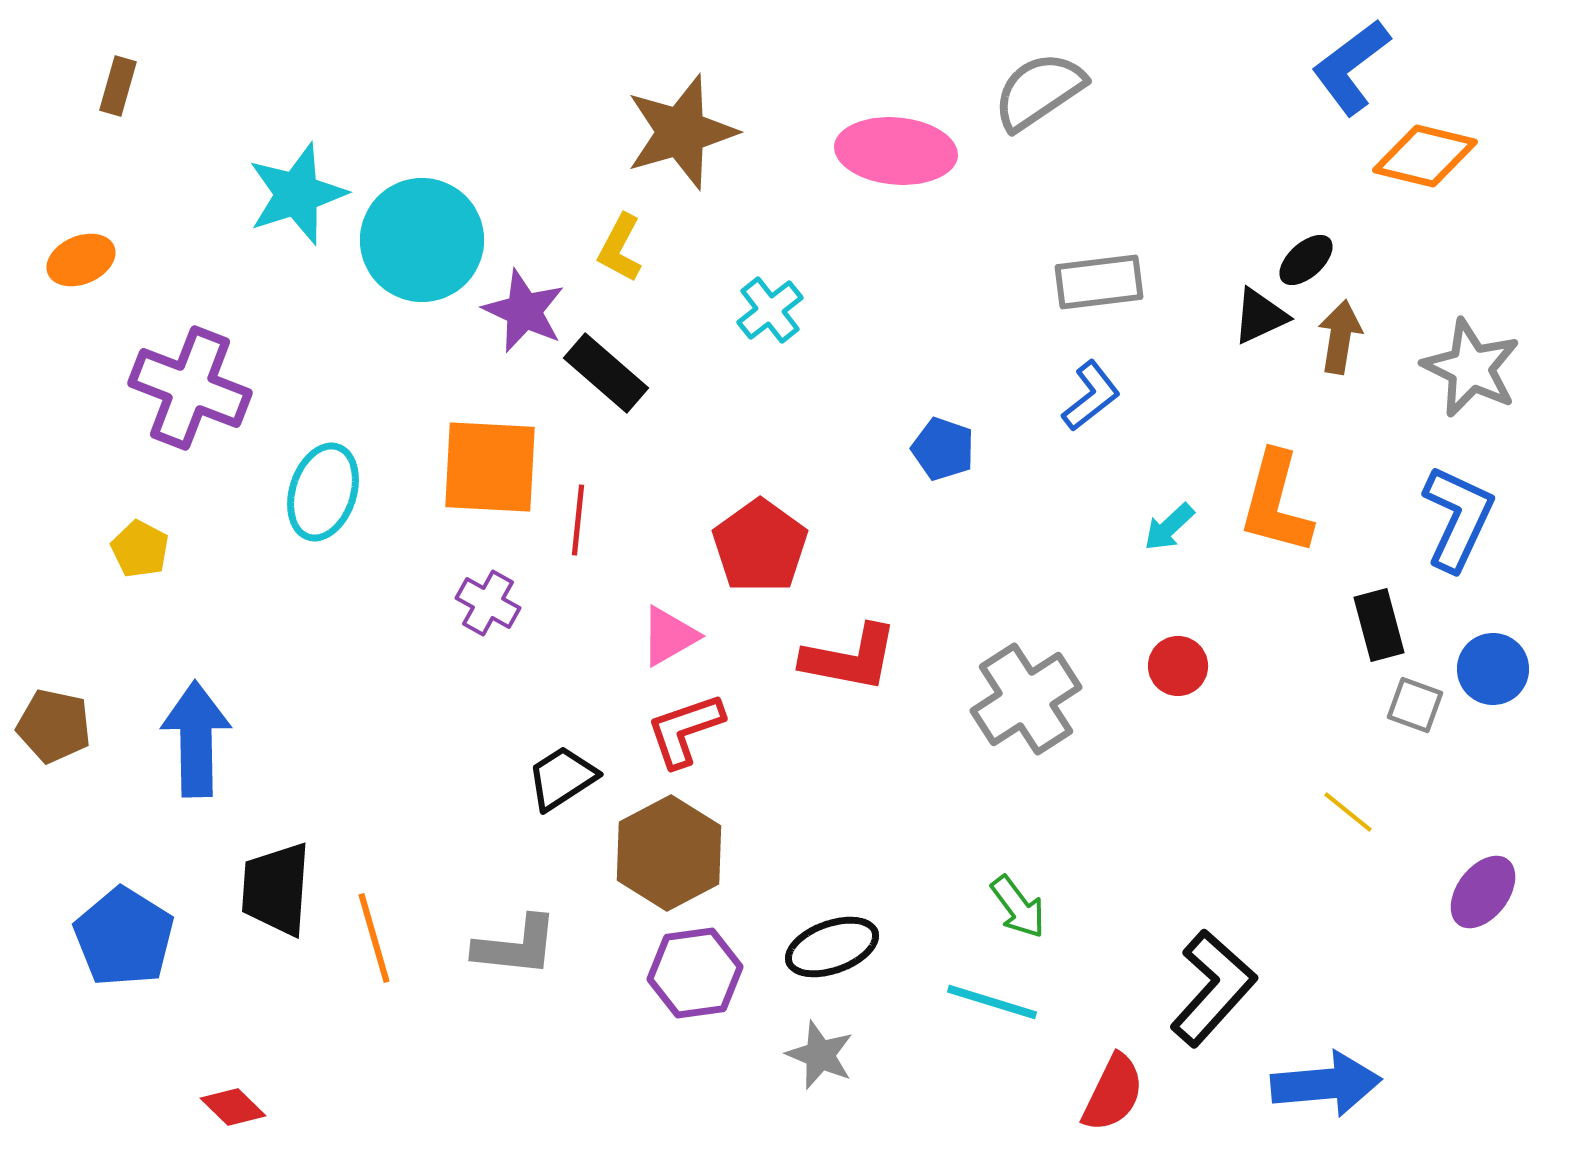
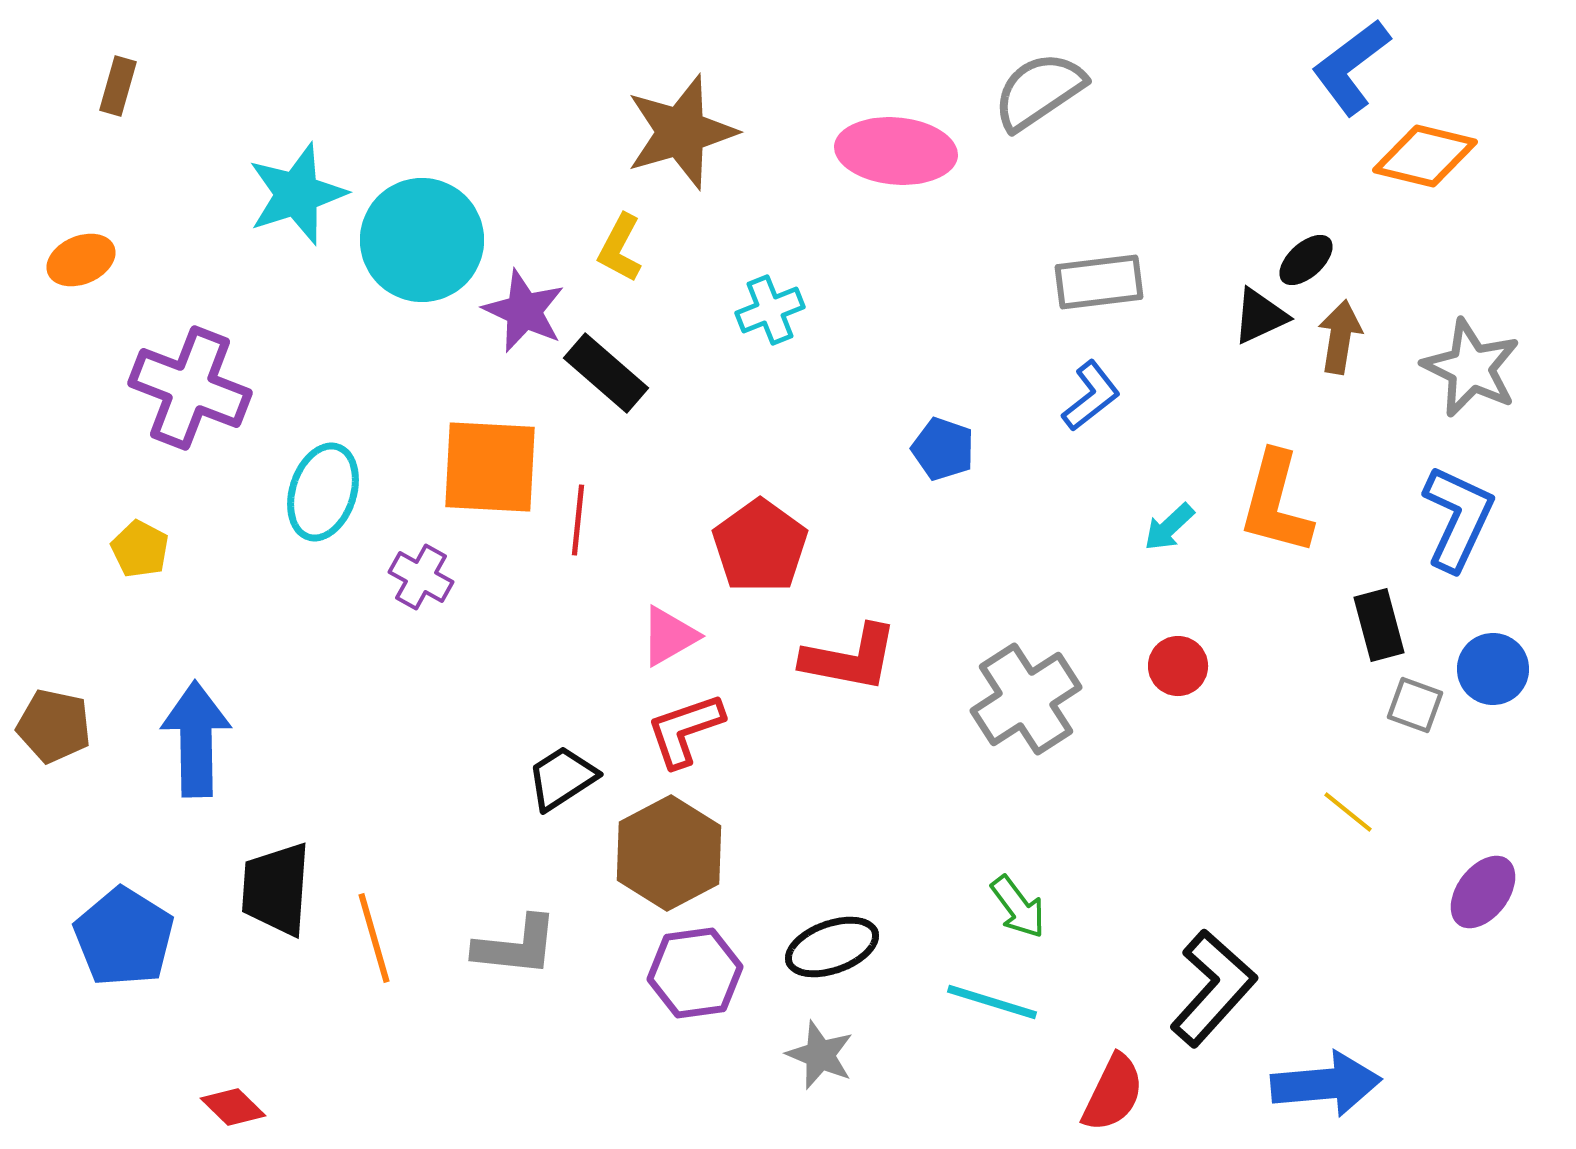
cyan cross at (770, 310): rotated 16 degrees clockwise
purple cross at (488, 603): moved 67 px left, 26 px up
